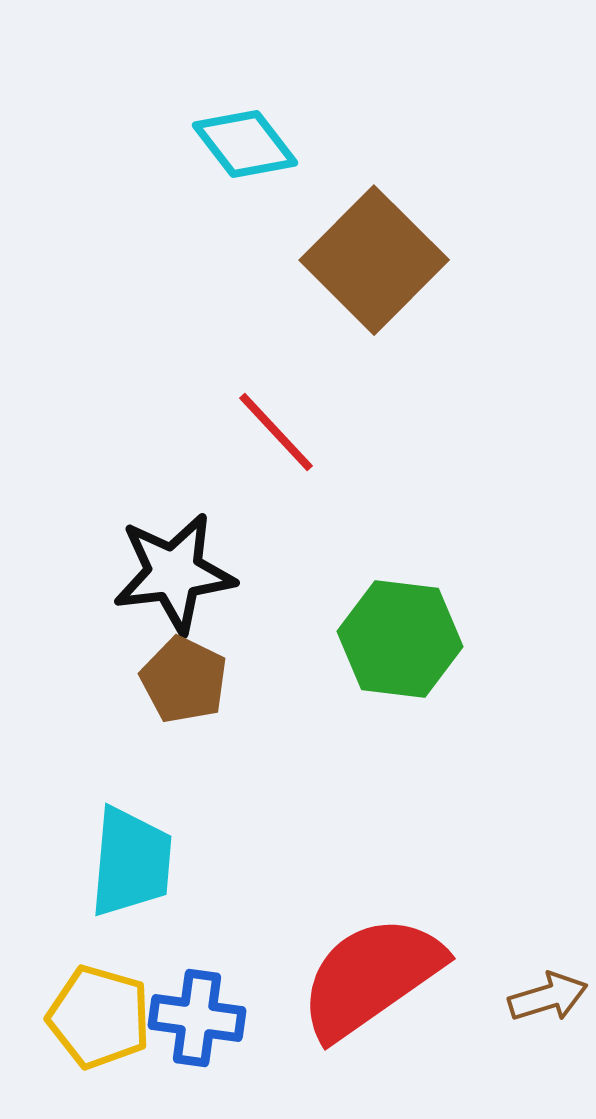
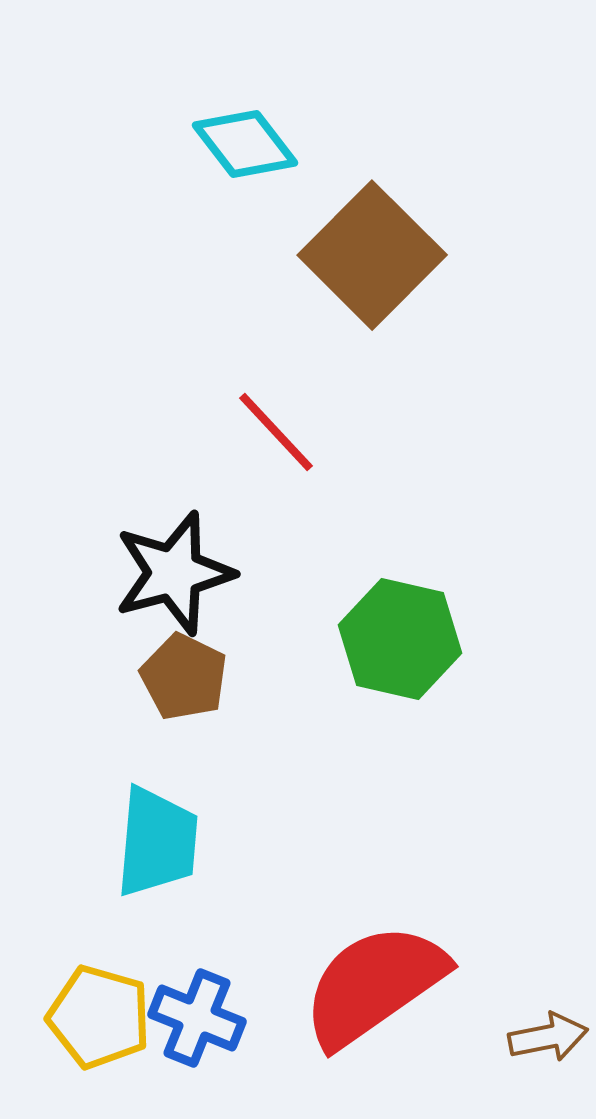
brown square: moved 2 px left, 5 px up
black star: rotated 8 degrees counterclockwise
green hexagon: rotated 6 degrees clockwise
brown pentagon: moved 3 px up
cyan trapezoid: moved 26 px right, 20 px up
red semicircle: moved 3 px right, 8 px down
brown arrow: moved 40 px down; rotated 6 degrees clockwise
blue cross: rotated 14 degrees clockwise
